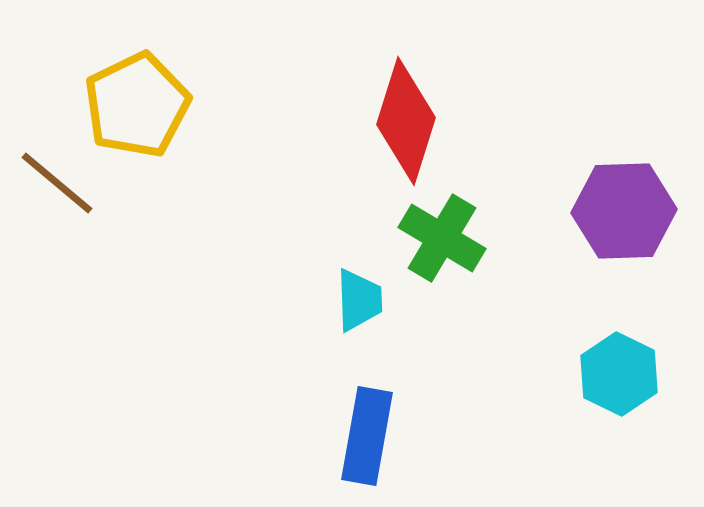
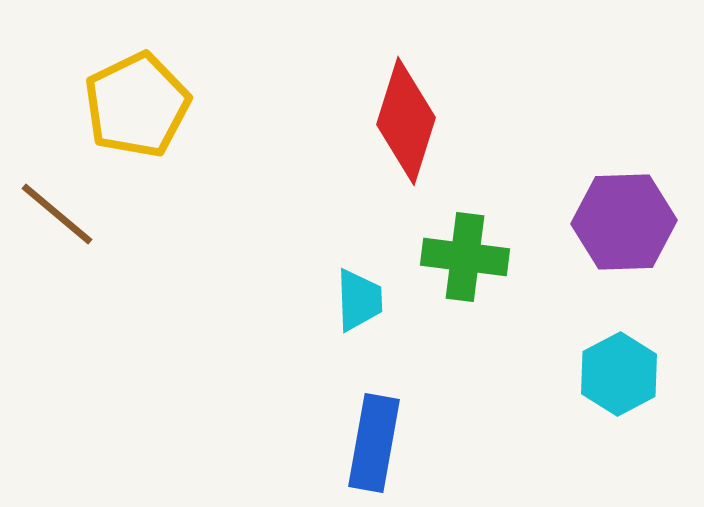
brown line: moved 31 px down
purple hexagon: moved 11 px down
green cross: moved 23 px right, 19 px down; rotated 24 degrees counterclockwise
cyan hexagon: rotated 6 degrees clockwise
blue rectangle: moved 7 px right, 7 px down
